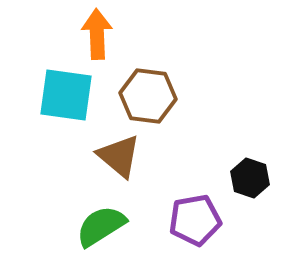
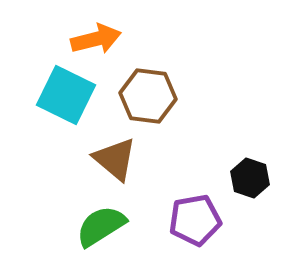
orange arrow: moved 1 px left, 5 px down; rotated 78 degrees clockwise
cyan square: rotated 18 degrees clockwise
brown triangle: moved 4 px left, 3 px down
